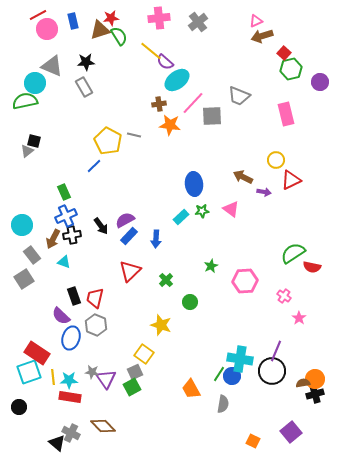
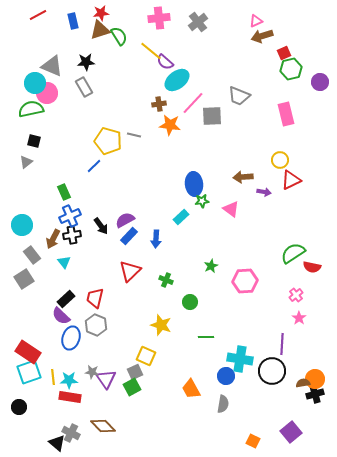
red star at (111, 18): moved 10 px left, 5 px up
pink circle at (47, 29): moved 64 px down
red square at (284, 53): rotated 24 degrees clockwise
green semicircle at (25, 101): moved 6 px right, 8 px down
yellow pentagon at (108, 141): rotated 12 degrees counterclockwise
gray triangle at (27, 151): moved 1 px left, 11 px down
yellow circle at (276, 160): moved 4 px right
brown arrow at (243, 177): rotated 30 degrees counterclockwise
green star at (202, 211): moved 10 px up
blue cross at (66, 216): moved 4 px right
cyan triangle at (64, 262): rotated 32 degrees clockwise
green cross at (166, 280): rotated 24 degrees counterclockwise
black rectangle at (74, 296): moved 8 px left, 3 px down; rotated 66 degrees clockwise
pink cross at (284, 296): moved 12 px right, 1 px up; rotated 16 degrees clockwise
purple line at (276, 351): moved 6 px right, 7 px up; rotated 20 degrees counterclockwise
red rectangle at (37, 353): moved 9 px left, 1 px up
yellow square at (144, 354): moved 2 px right, 2 px down; rotated 12 degrees counterclockwise
green line at (219, 374): moved 13 px left, 37 px up; rotated 56 degrees clockwise
blue circle at (232, 376): moved 6 px left
